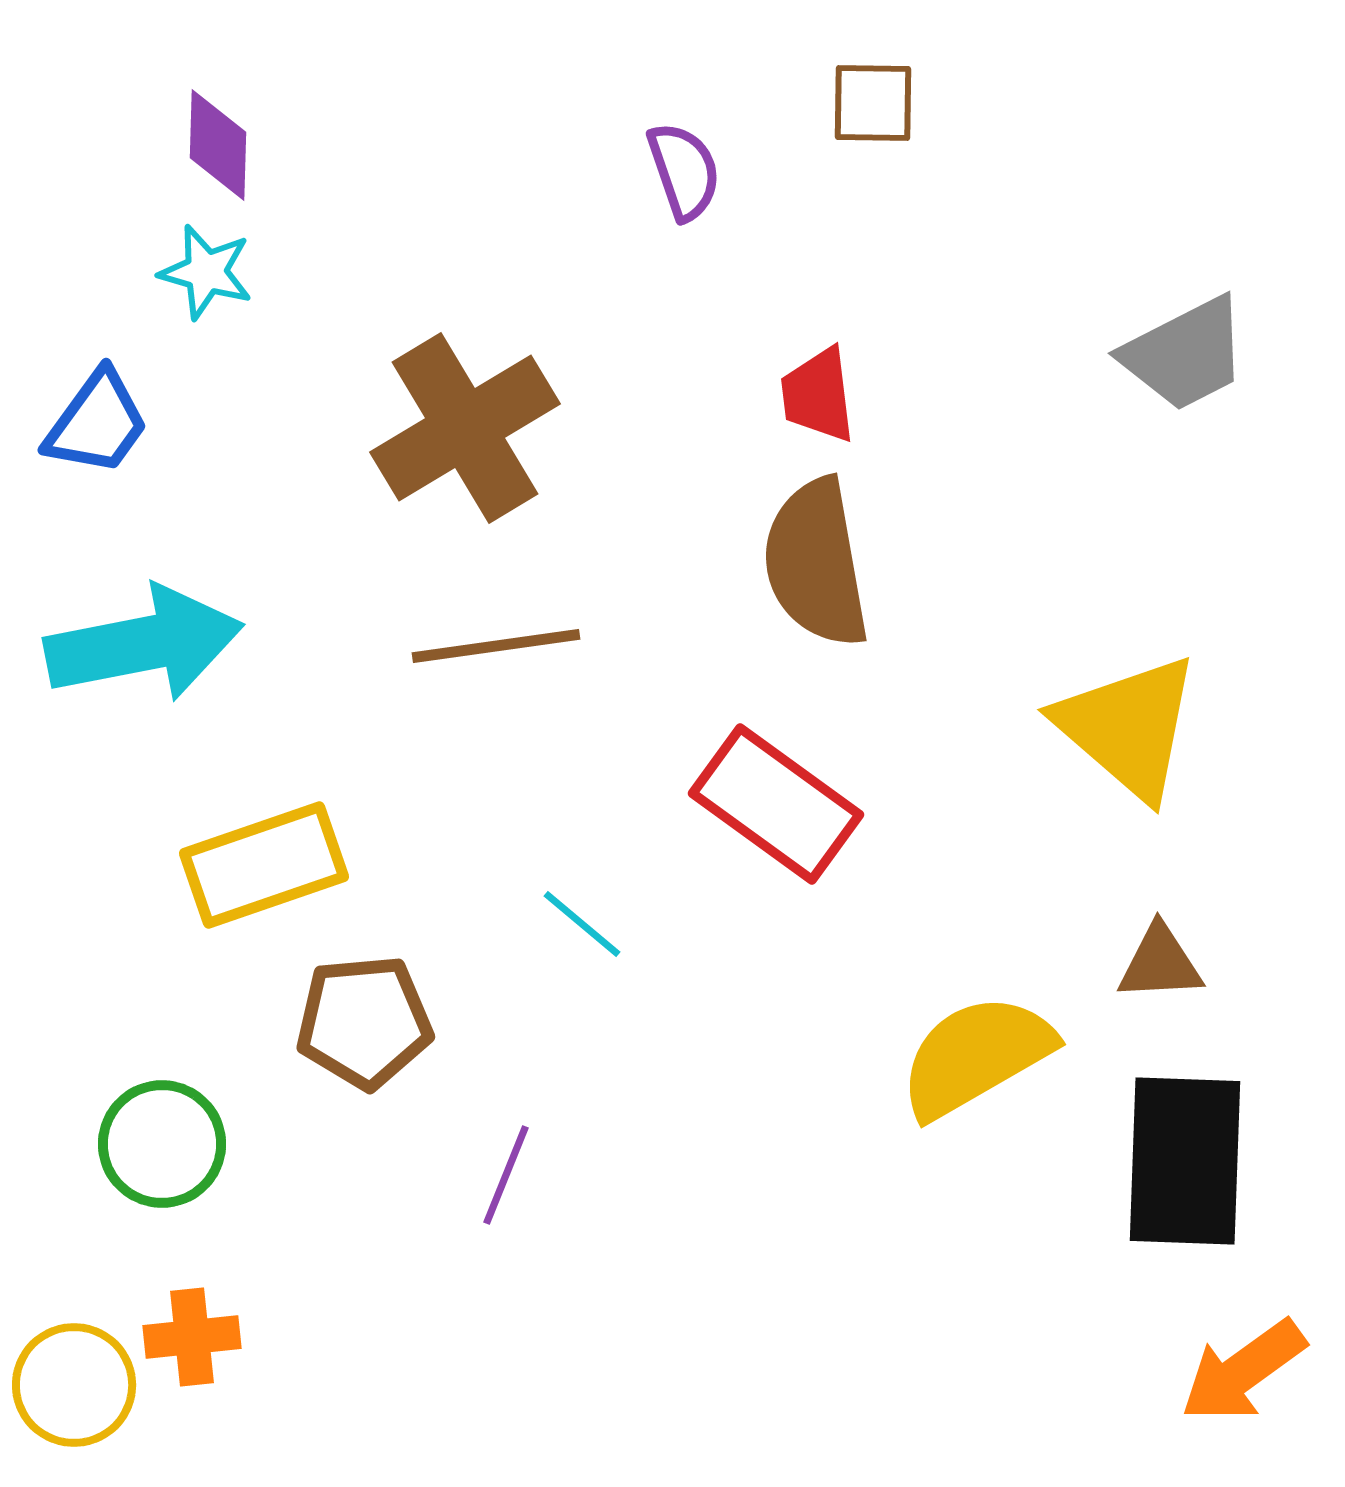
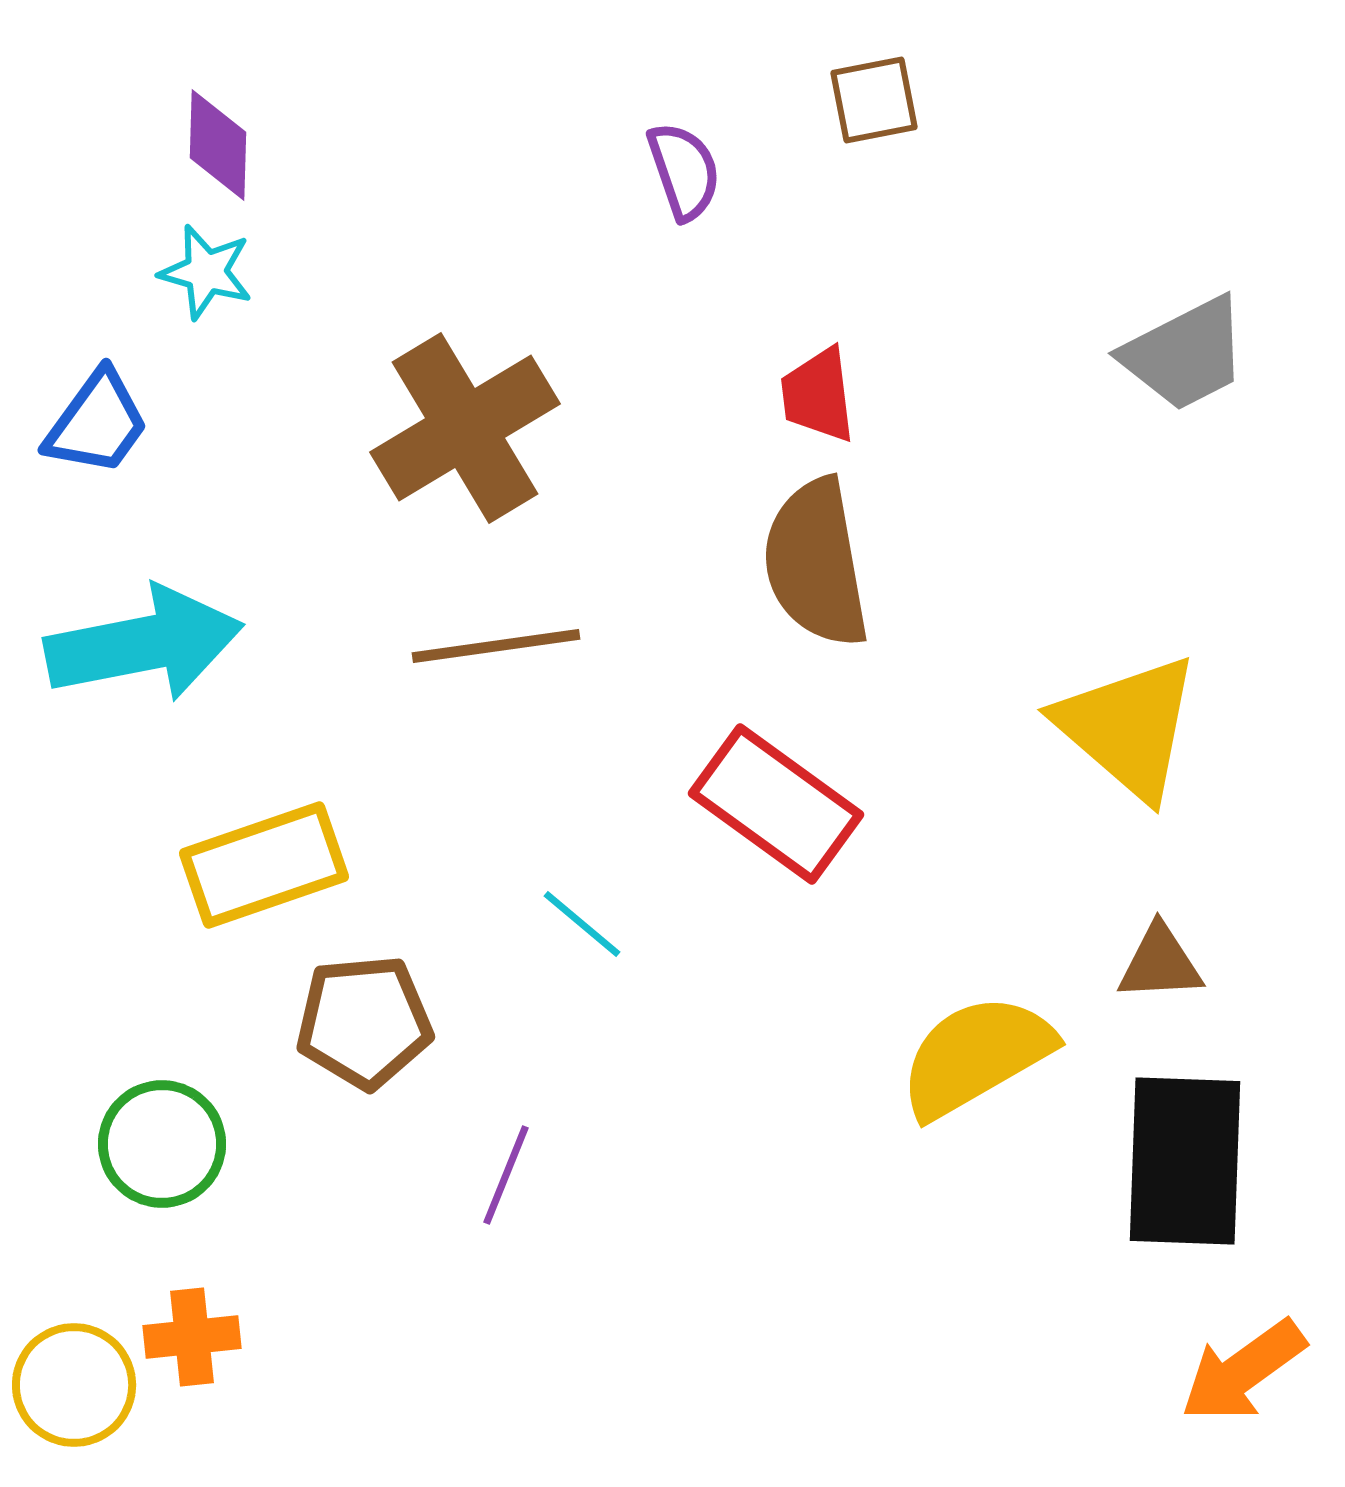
brown square: moved 1 px right, 3 px up; rotated 12 degrees counterclockwise
